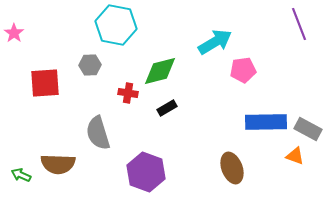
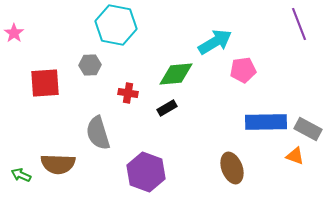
green diamond: moved 16 px right, 3 px down; rotated 9 degrees clockwise
